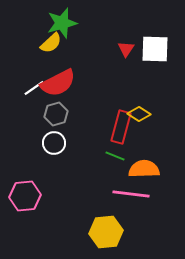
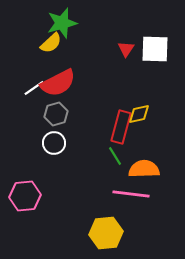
yellow diamond: rotated 45 degrees counterclockwise
green line: rotated 36 degrees clockwise
yellow hexagon: moved 1 px down
